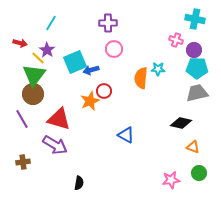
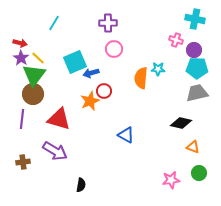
cyan line: moved 3 px right
purple star: moved 26 px left, 8 px down
blue arrow: moved 3 px down
purple line: rotated 36 degrees clockwise
purple arrow: moved 6 px down
black semicircle: moved 2 px right, 2 px down
